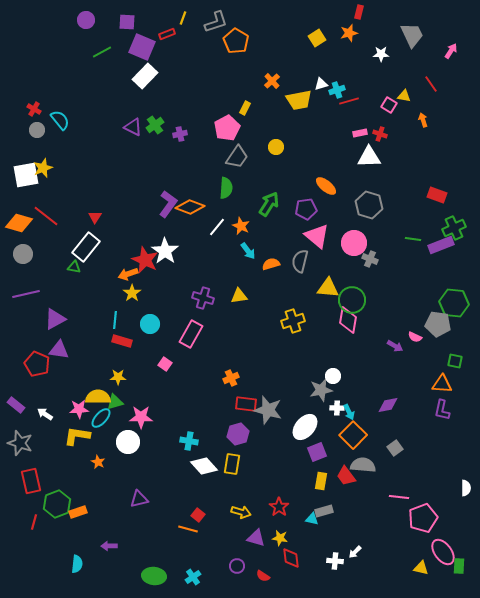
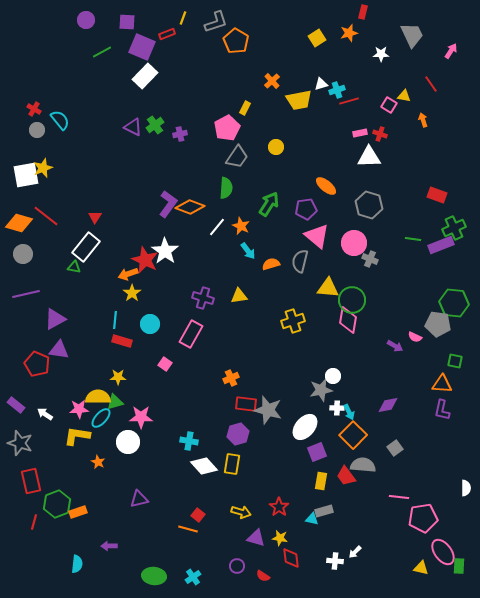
red rectangle at (359, 12): moved 4 px right
pink pentagon at (423, 518): rotated 12 degrees clockwise
